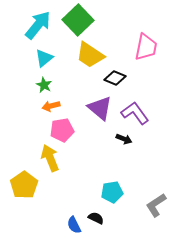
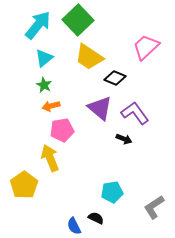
pink trapezoid: rotated 144 degrees counterclockwise
yellow trapezoid: moved 1 px left, 2 px down
gray L-shape: moved 2 px left, 2 px down
blue semicircle: moved 1 px down
